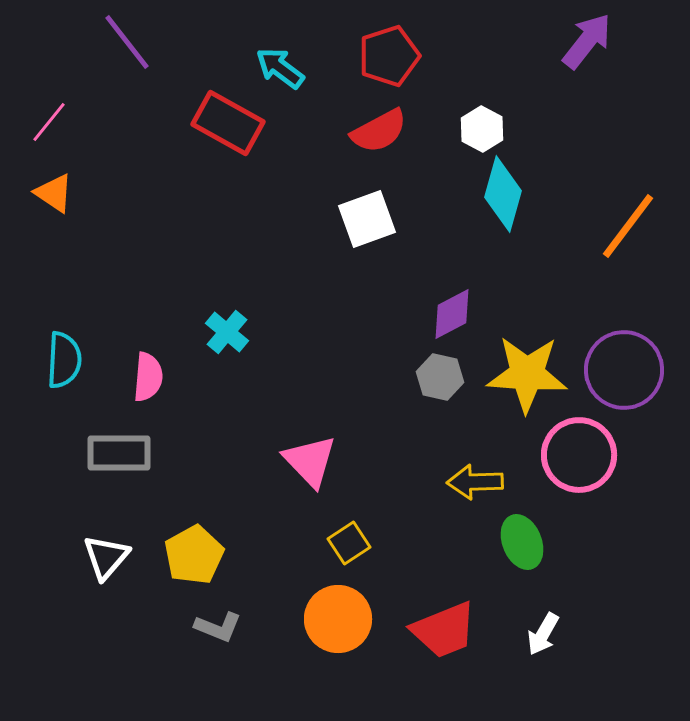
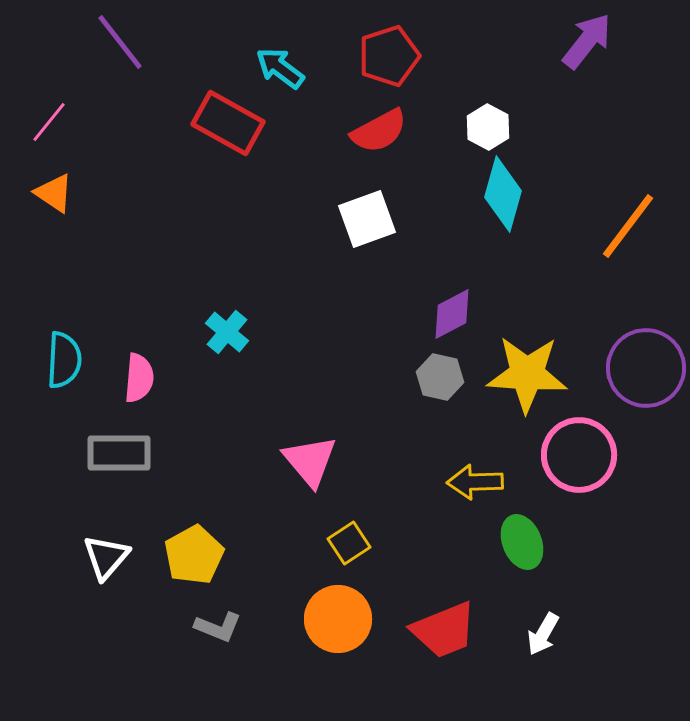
purple line: moved 7 px left
white hexagon: moved 6 px right, 2 px up
purple circle: moved 22 px right, 2 px up
pink semicircle: moved 9 px left, 1 px down
pink triangle: rotated 4 degrees clockwise
